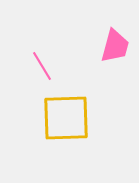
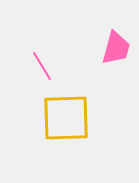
pink trapezoid: moved 1 px right, 2 px down
